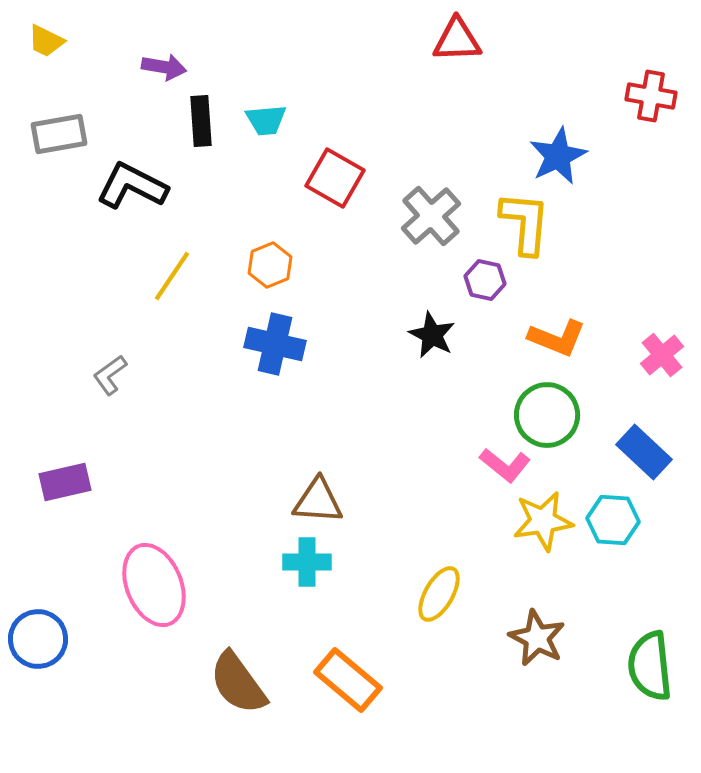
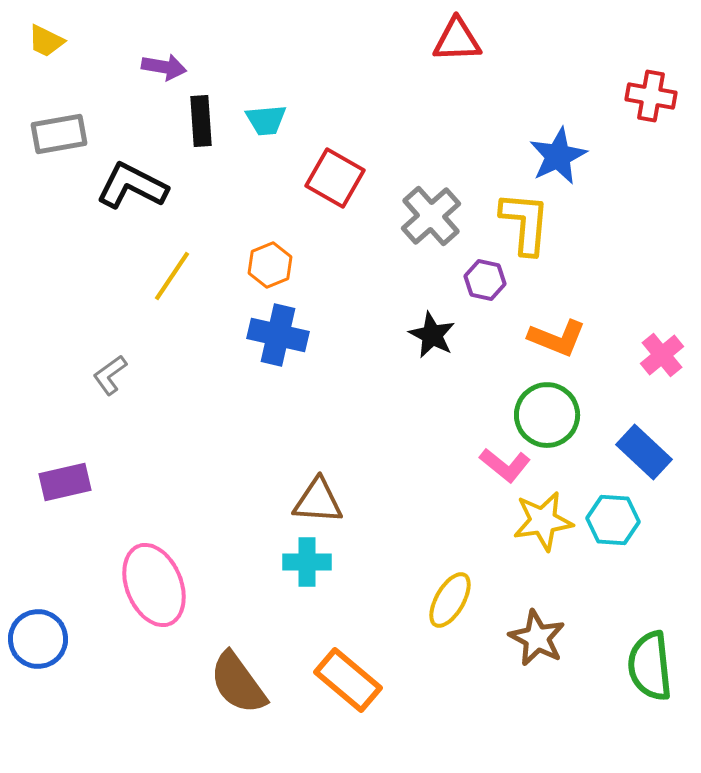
blue cross: moved 3 px right, 9 px up
yellow ellipse: moved 11 px right, 6 px down
